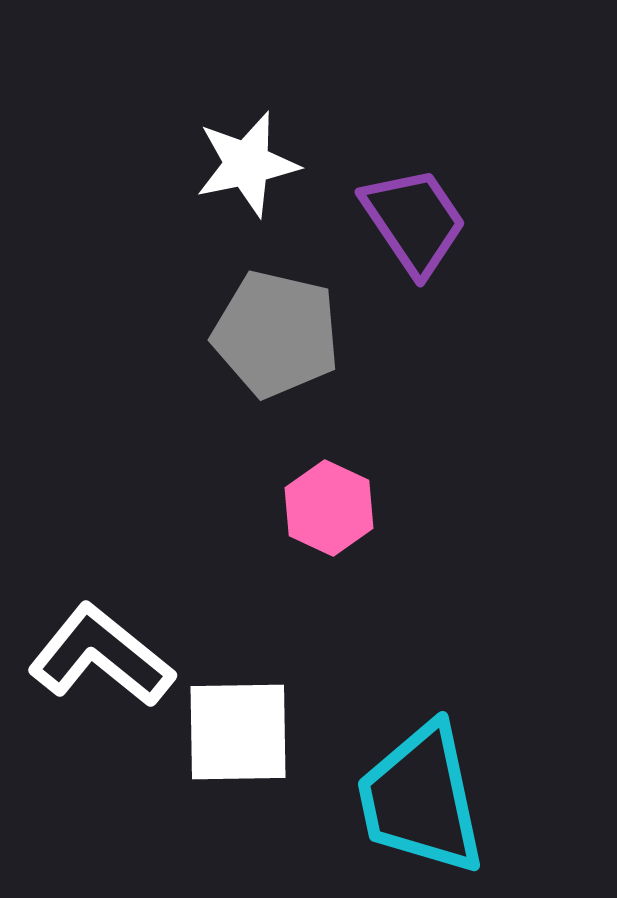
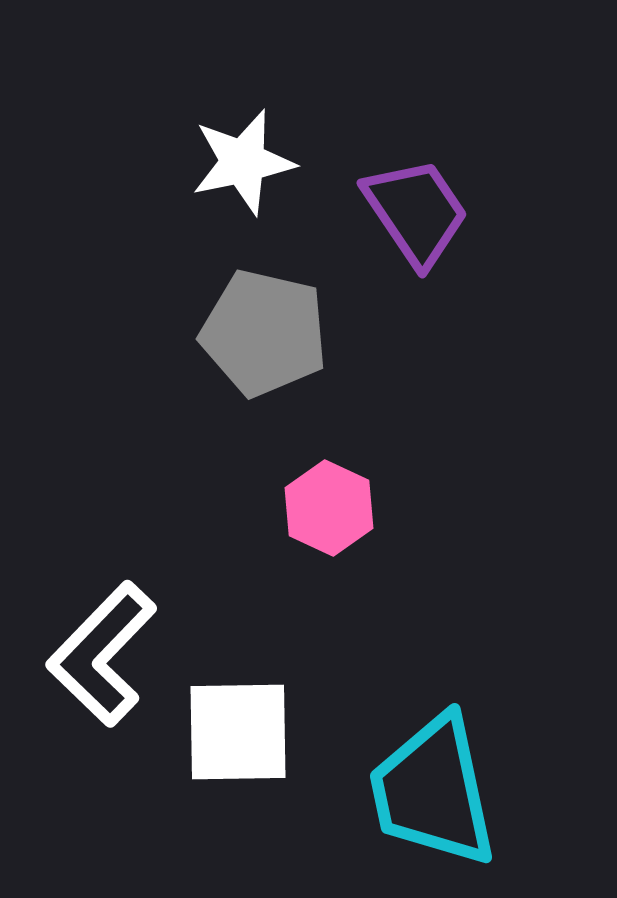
white star: moved 4 px left, 2 px up
purple trapezoid: moved 2 px right, 9 px up
gray pentagon: moved 12 px left, 1 px up
white L-shape: moved 1 px right, 2 px up; rotated 85 degrees counterclockwise
cyan trapezoid: moved 12 px right, 8 px up
